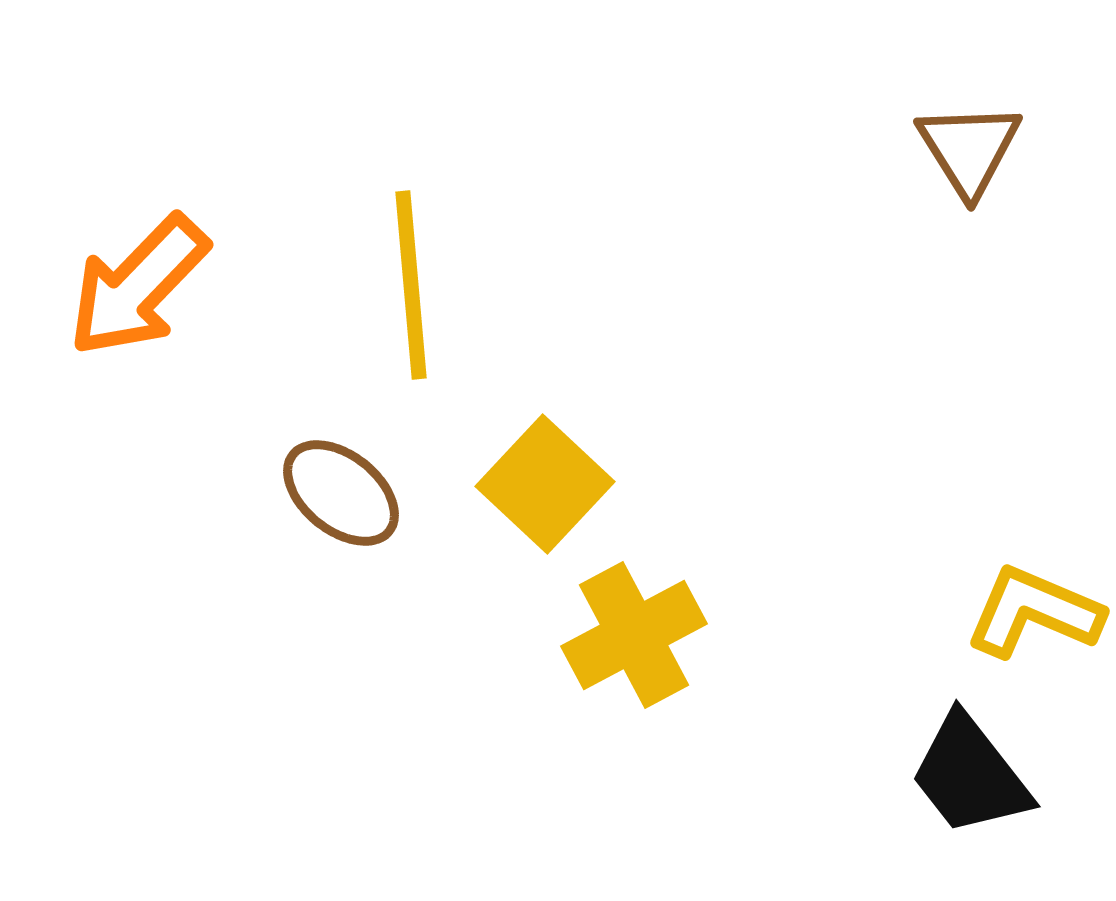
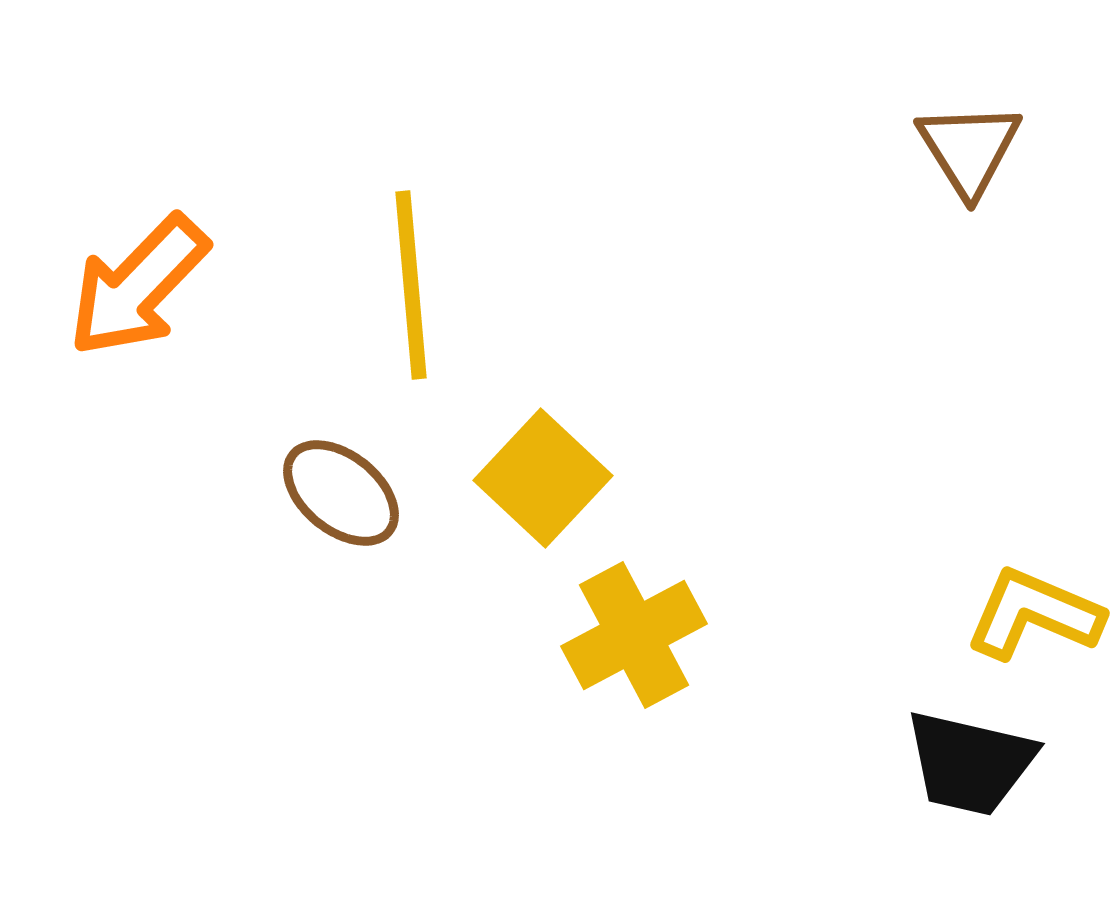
yellow square: moved 2 px left, 6 px up
yellow L-shape: moved 2 px down
black trapezoid: moved 12 px up; rotated 39 degrees counterclockwise
